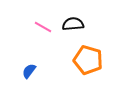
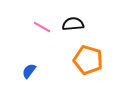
pink line: moved 1 px left
